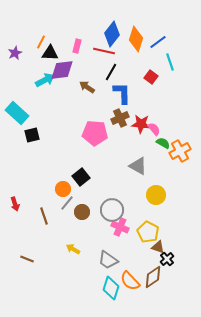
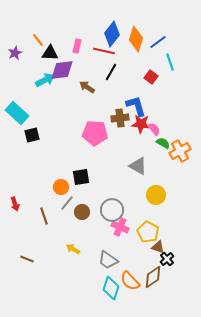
orange line at (41, 42): moved 3 px left, 2 px up; rotated 64 degrees counterclockwise
blue L-shape at (122, 93): moved 14 px right, 13 px down; rotated 15 degrees counterclockwise
brown cross at (120, 118): rotated 18 degrees clockwise
black square at (81, 177): rotated 30 degrees clockwise
orange circle at (63, 189): moved 2 px left, 2 px up
